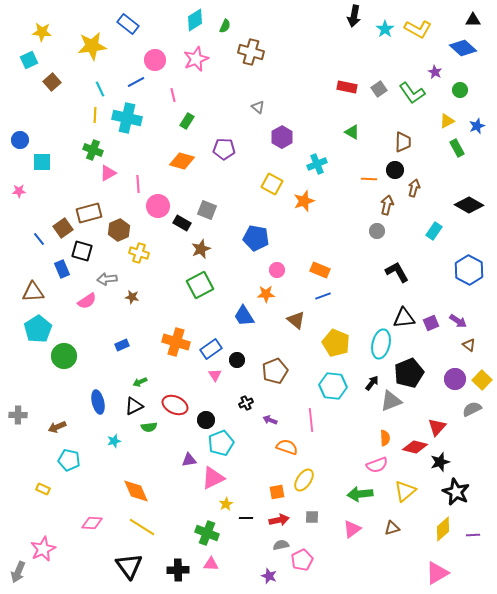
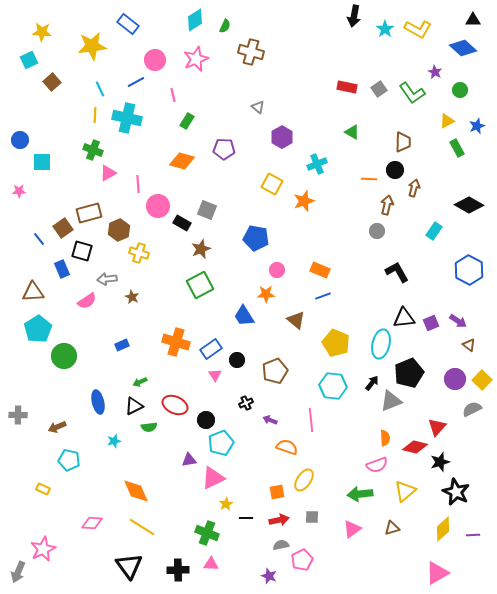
brown star at (132, 297): rotated 16 degrees clockwise
